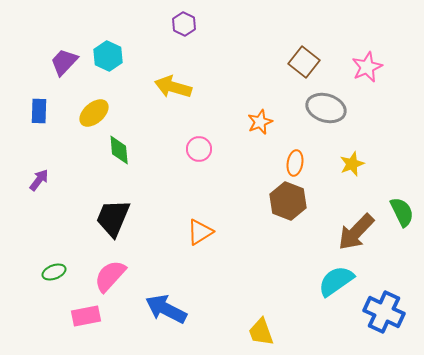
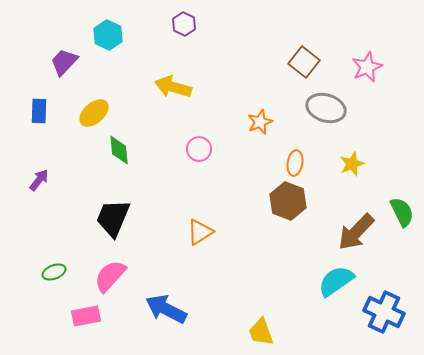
cyan hexagon: moved 21 px up
